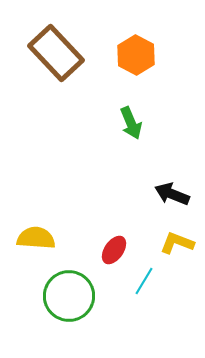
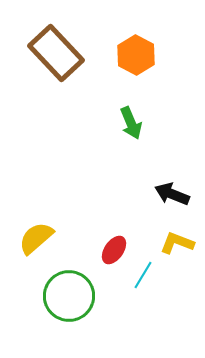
yellow semicircle: rotated 45 degrees counterclockwise
cyan line: moved 1 px left, 6 px up
